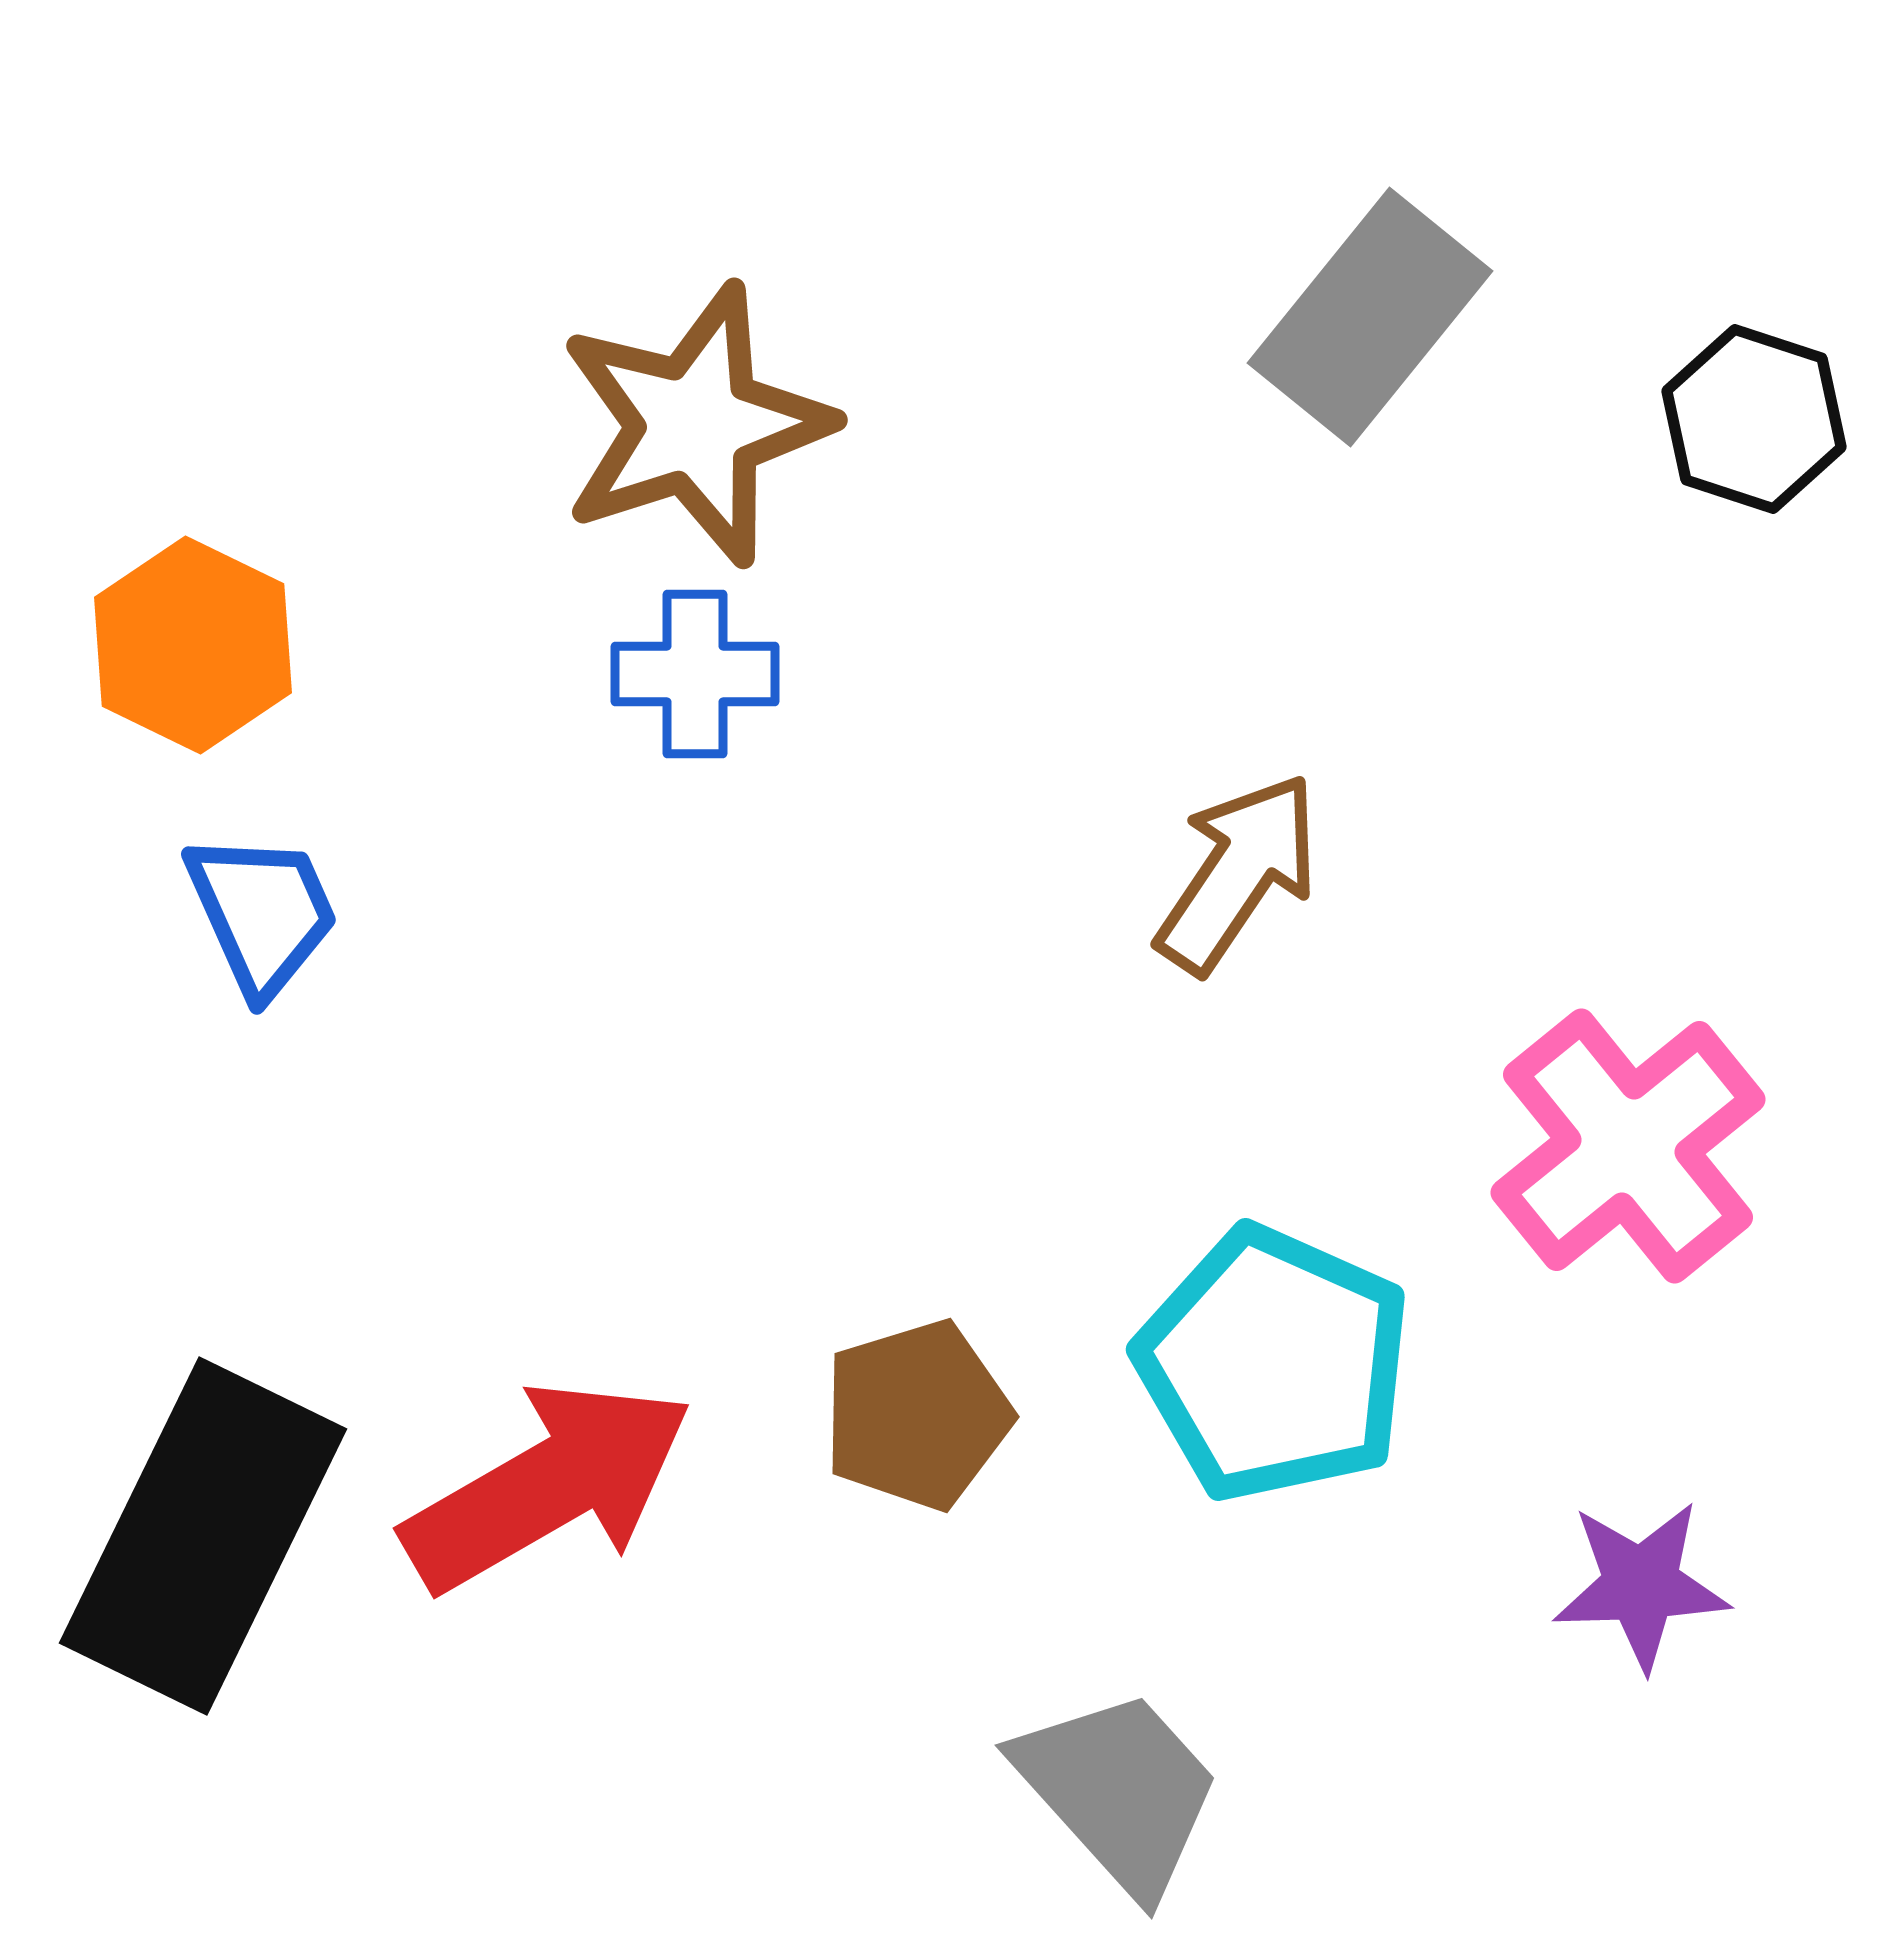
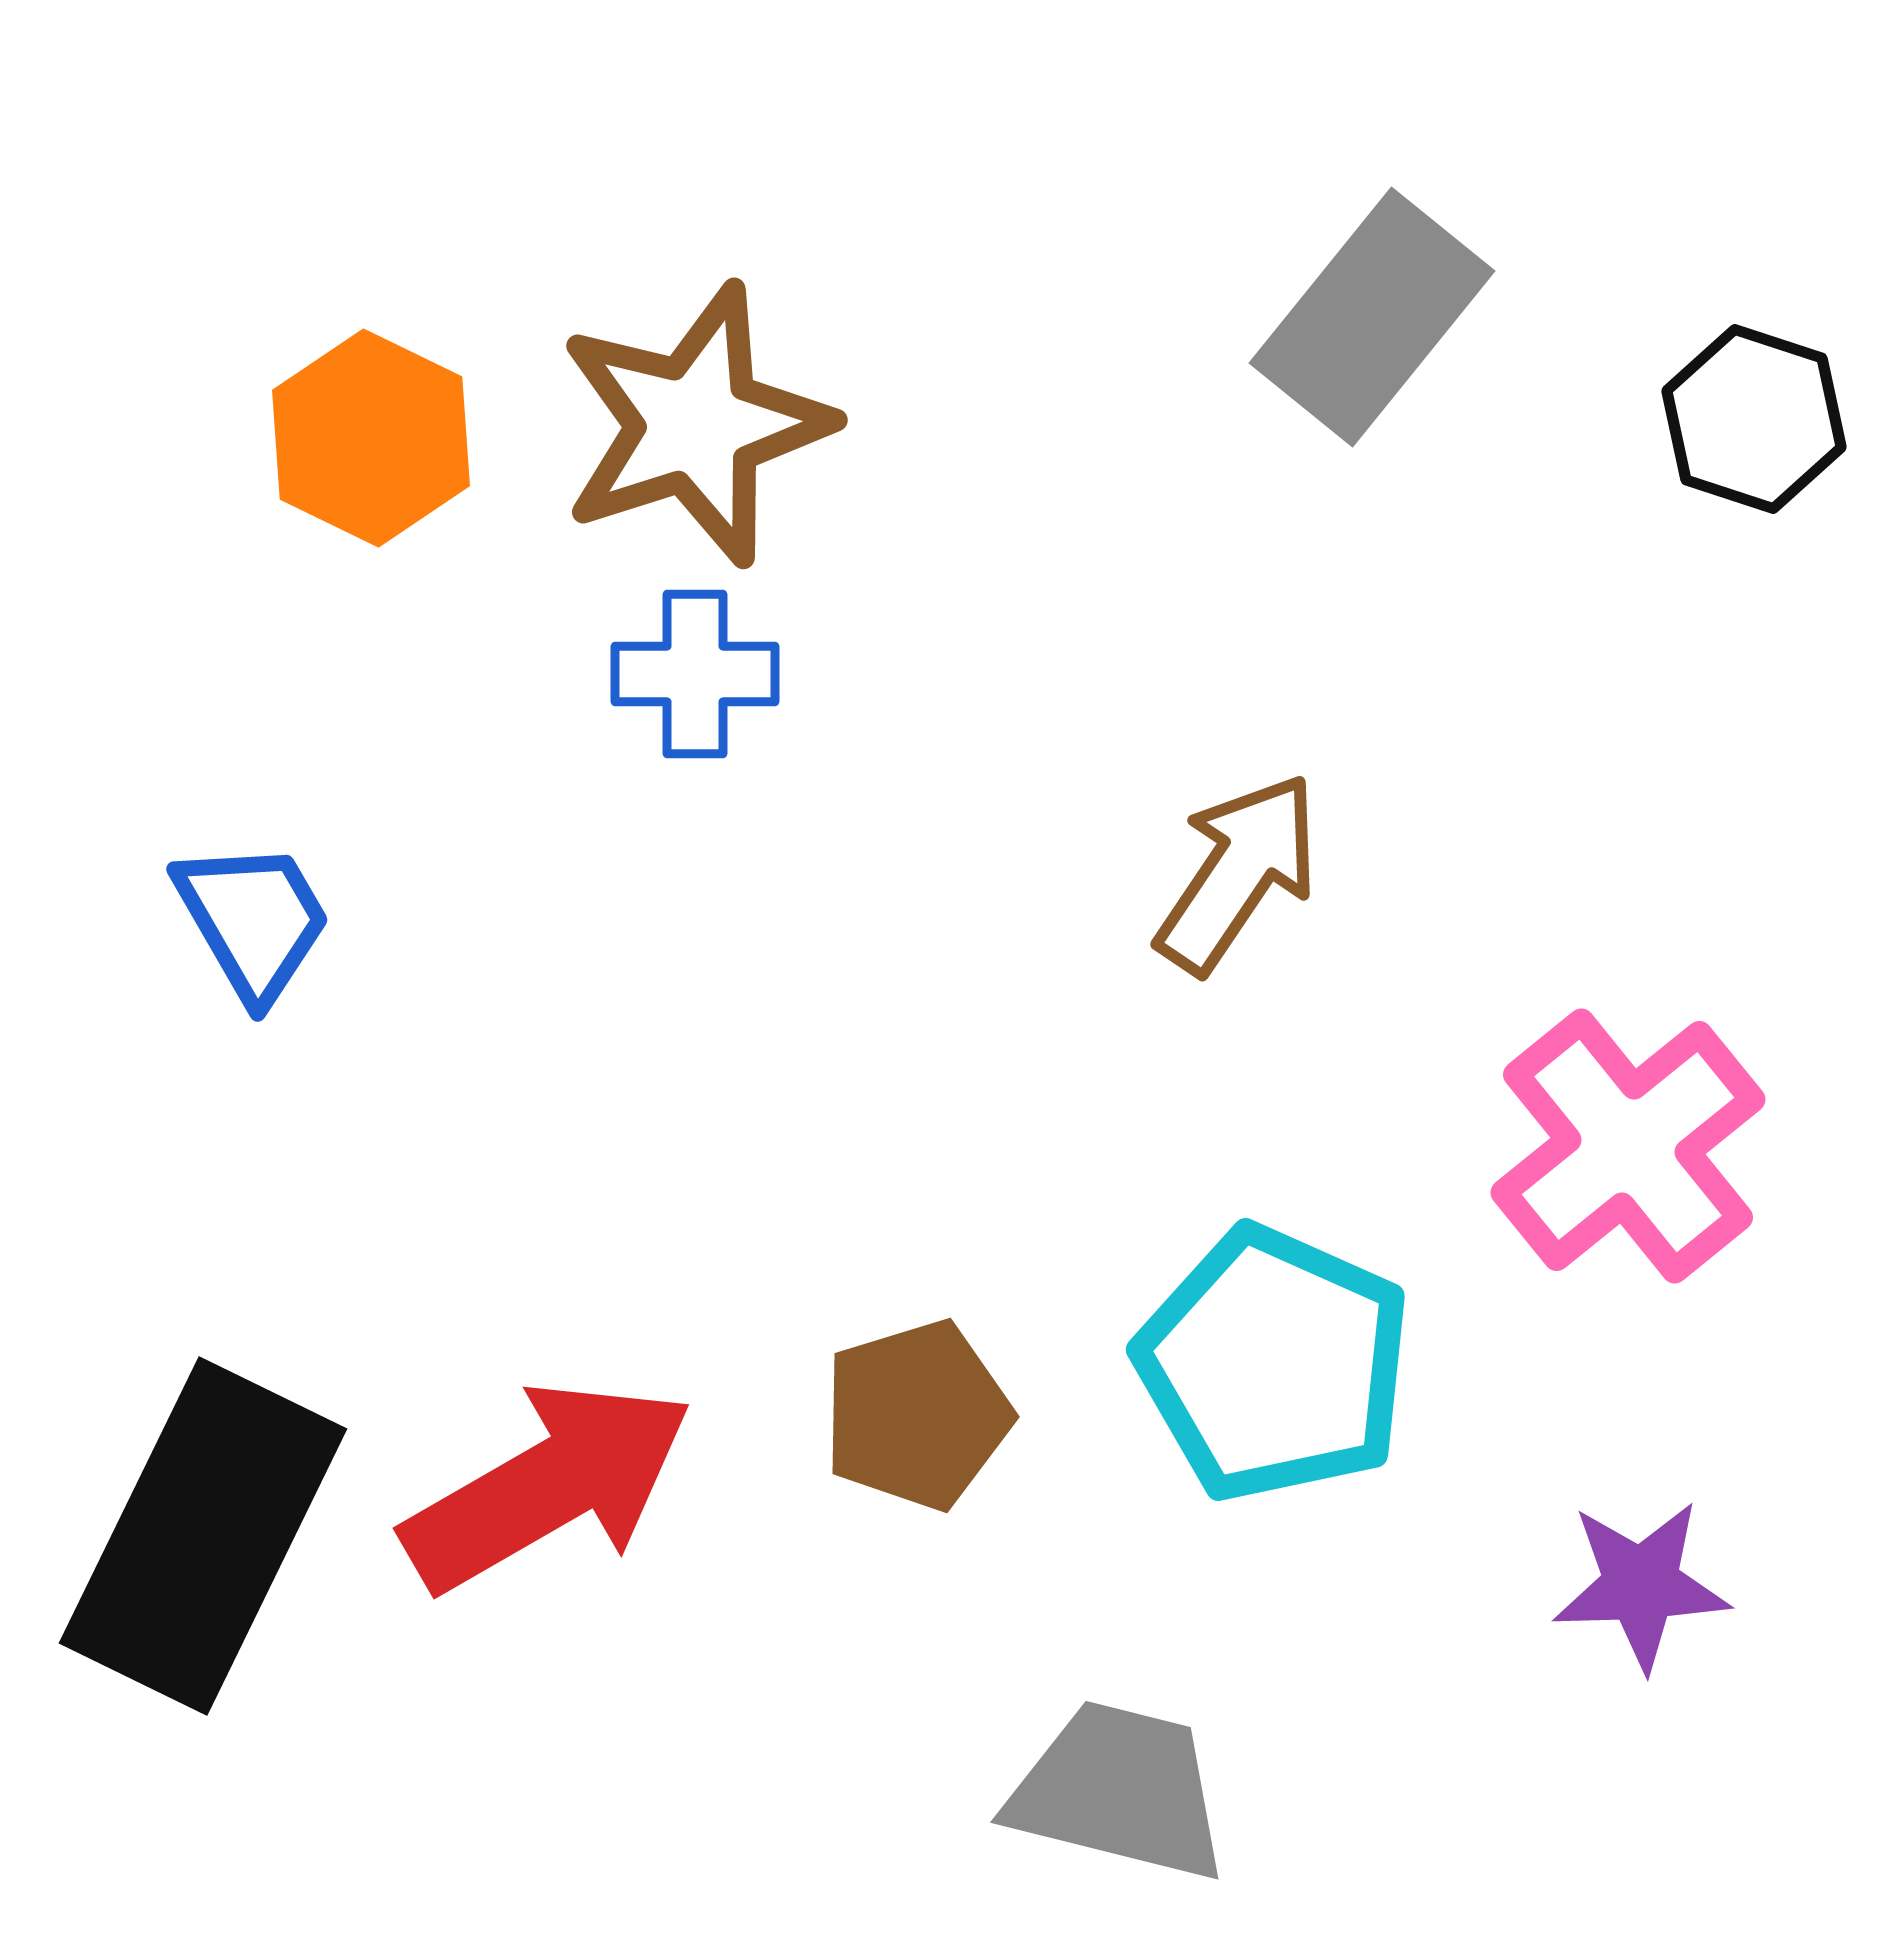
gray rectangle: moved 2 px right
orange hexagon: moved 178 px right, 207 px up
blue trapezoid: moved 9 px left, 7 px down; rotated 6 degrees counterclockwise
gray trapezoid: rotated 34 degrees counterclockwise
